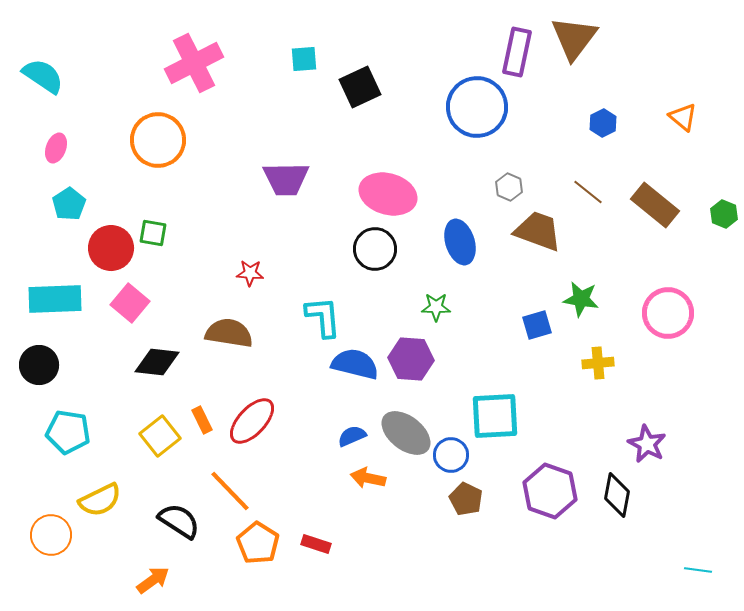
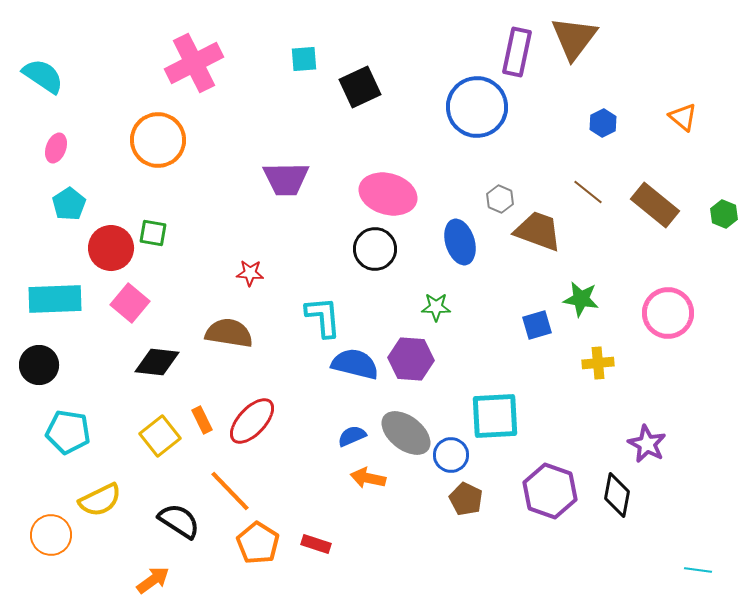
gray hexagon at (509, 187): moved 9 px left, 12 px down
